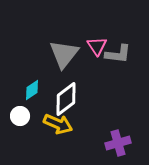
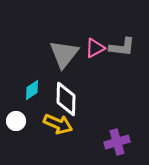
pink triangle: moved 2 px left, 2 px down; rotated 35 degrees clockwise
gray L-shape: moved 4 px right, 7 px up
white diamond: rotated 52 degrees counterclockwise
white circle: moved 4 px left, 5 px down
purple cross: moved 1 px left, 1 px up
